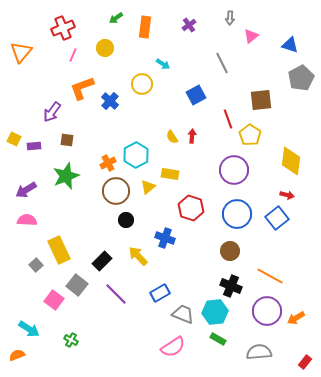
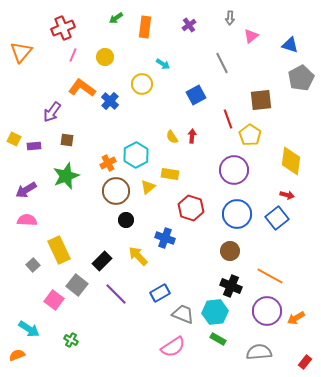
yellow circle at (105, 48): moved 9 px down
orange L-shape at (82, 88): rotated 56 degrees clockwise
gray square at (36, 265): moved 3 px left
